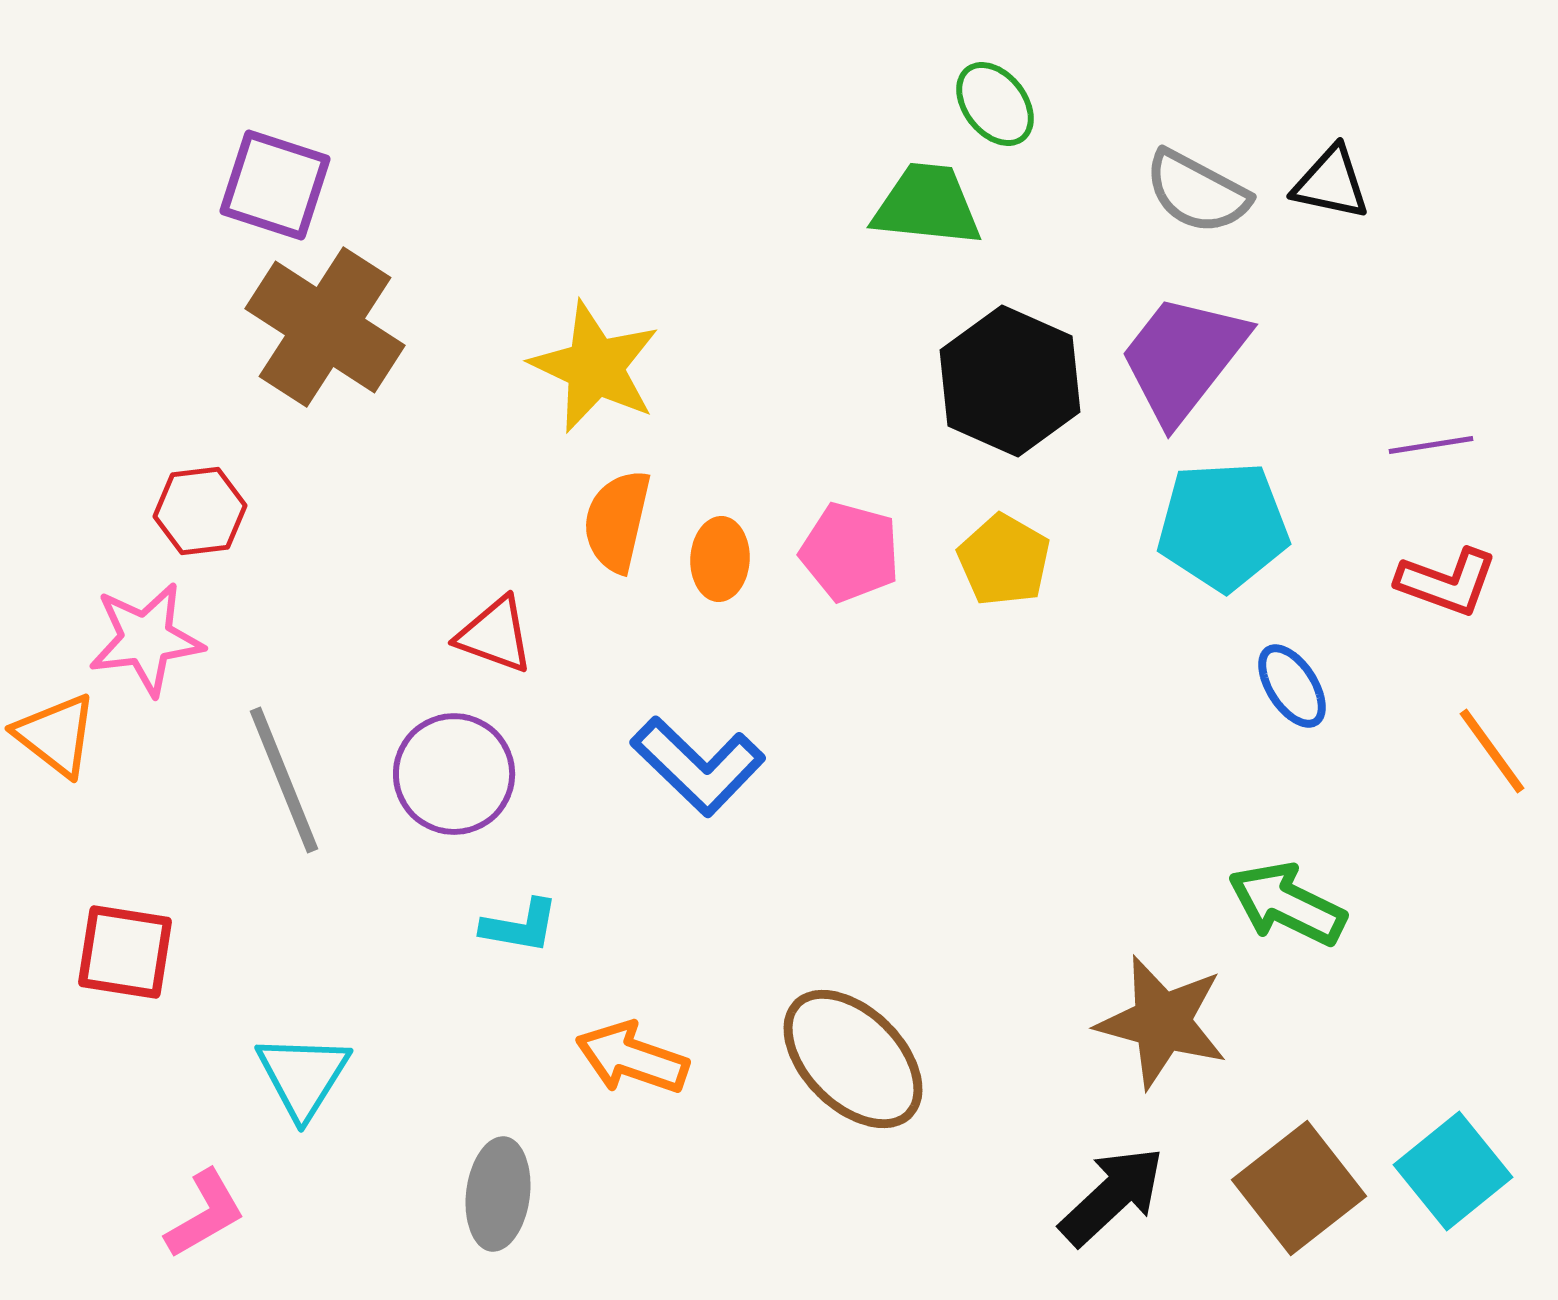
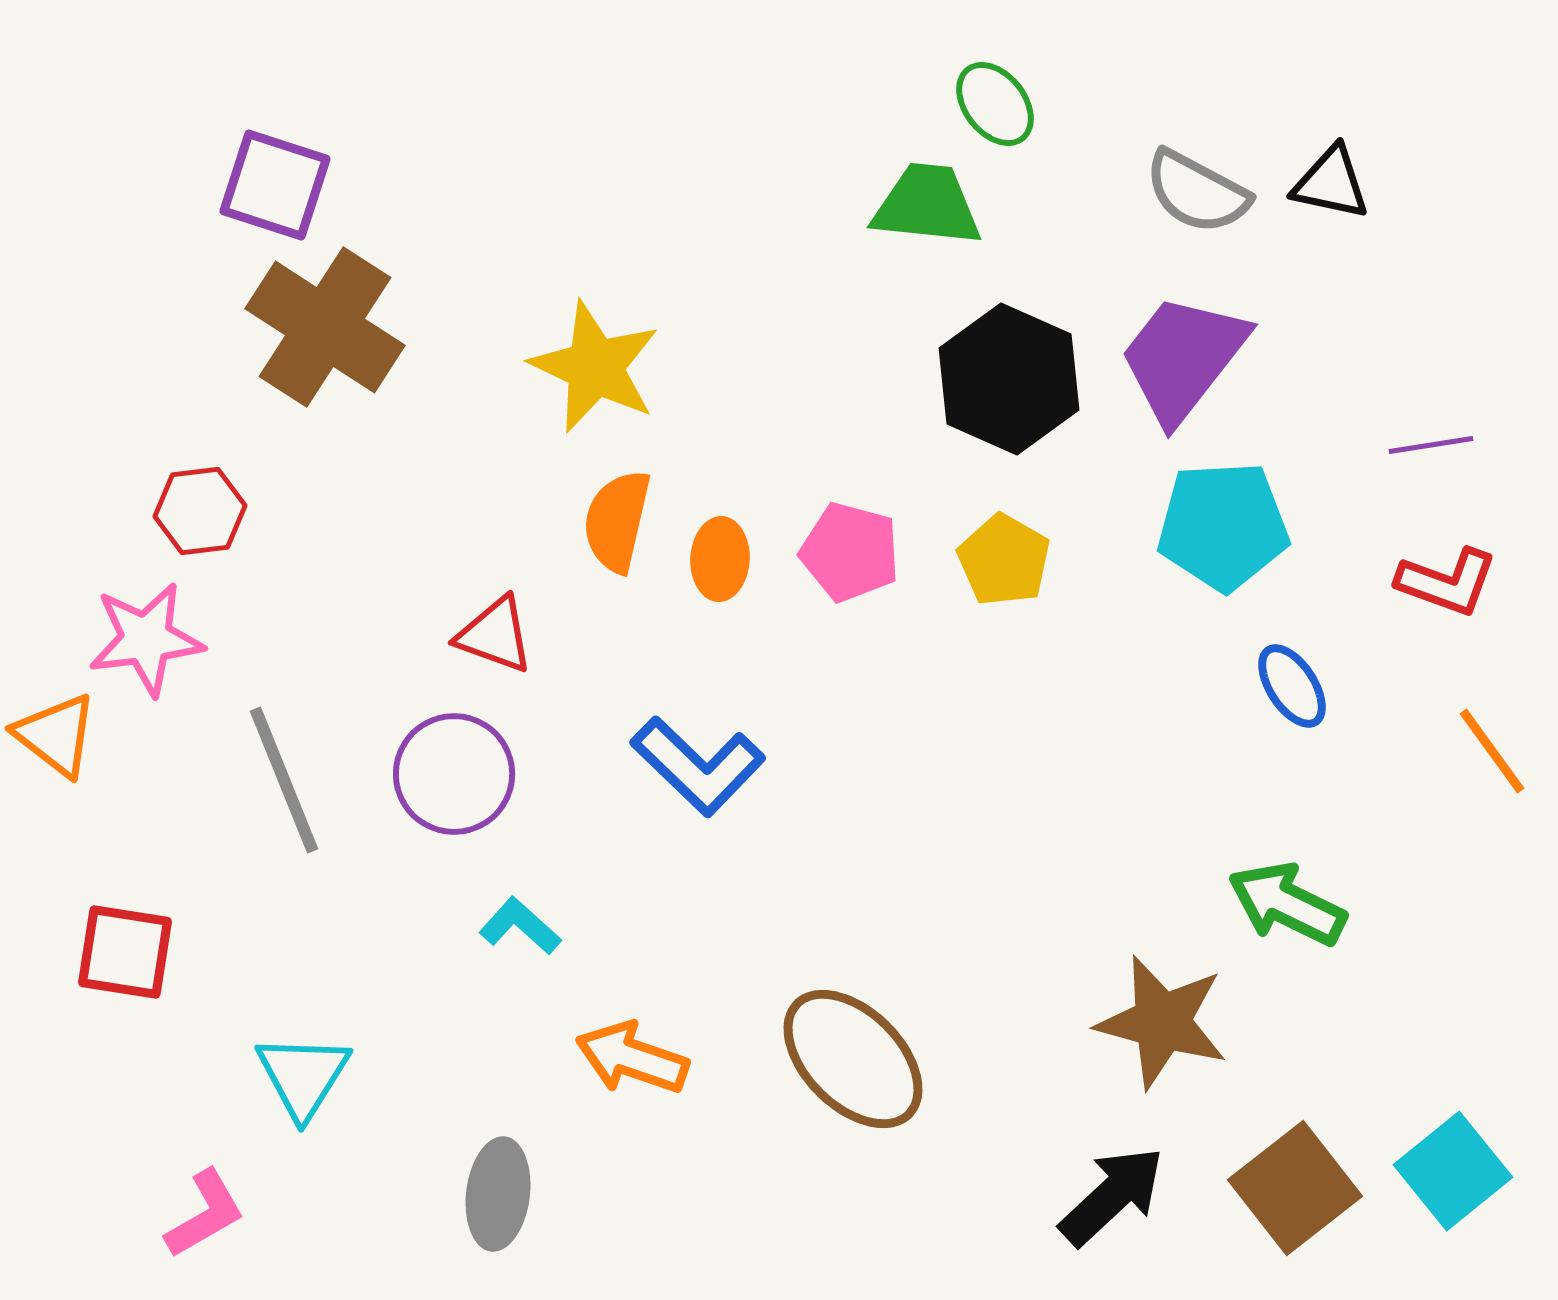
black hexagon: moved 1 px left, 2 px up
cyan L-shape: rotated 148 degrees counterclockwise
brown square: moved 4 px left
